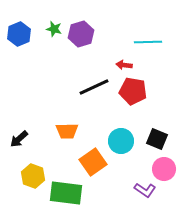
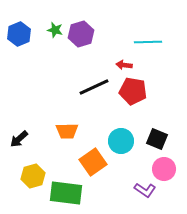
green star: moved 1 px right, 1 px down
yellow hexagon: rotated 25 degrees clockwise
